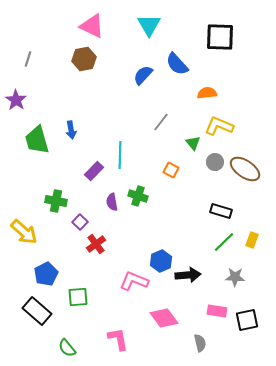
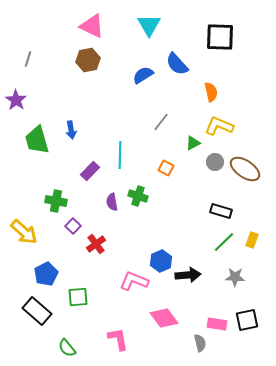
brown hexagon at (84, 59): moved 4 px right, 1 px down
blue semicircle at (143, 75): rotated 15 degrees clockwise
orange semicircle at (207, 93): moved 4 px right, 1 px up; rotated 84 degrees clockwise
green triangle at (193, 143): rotated 42 degrees clockwise
orange square at (171, 170): moved 5 px left, 2 px up
purple rectangle at (94, 171): moved 4 px left
purple square at (80, 222): moved 7 px left, 4 px down
pink rectangle at (217, 311): moved 13 px down
